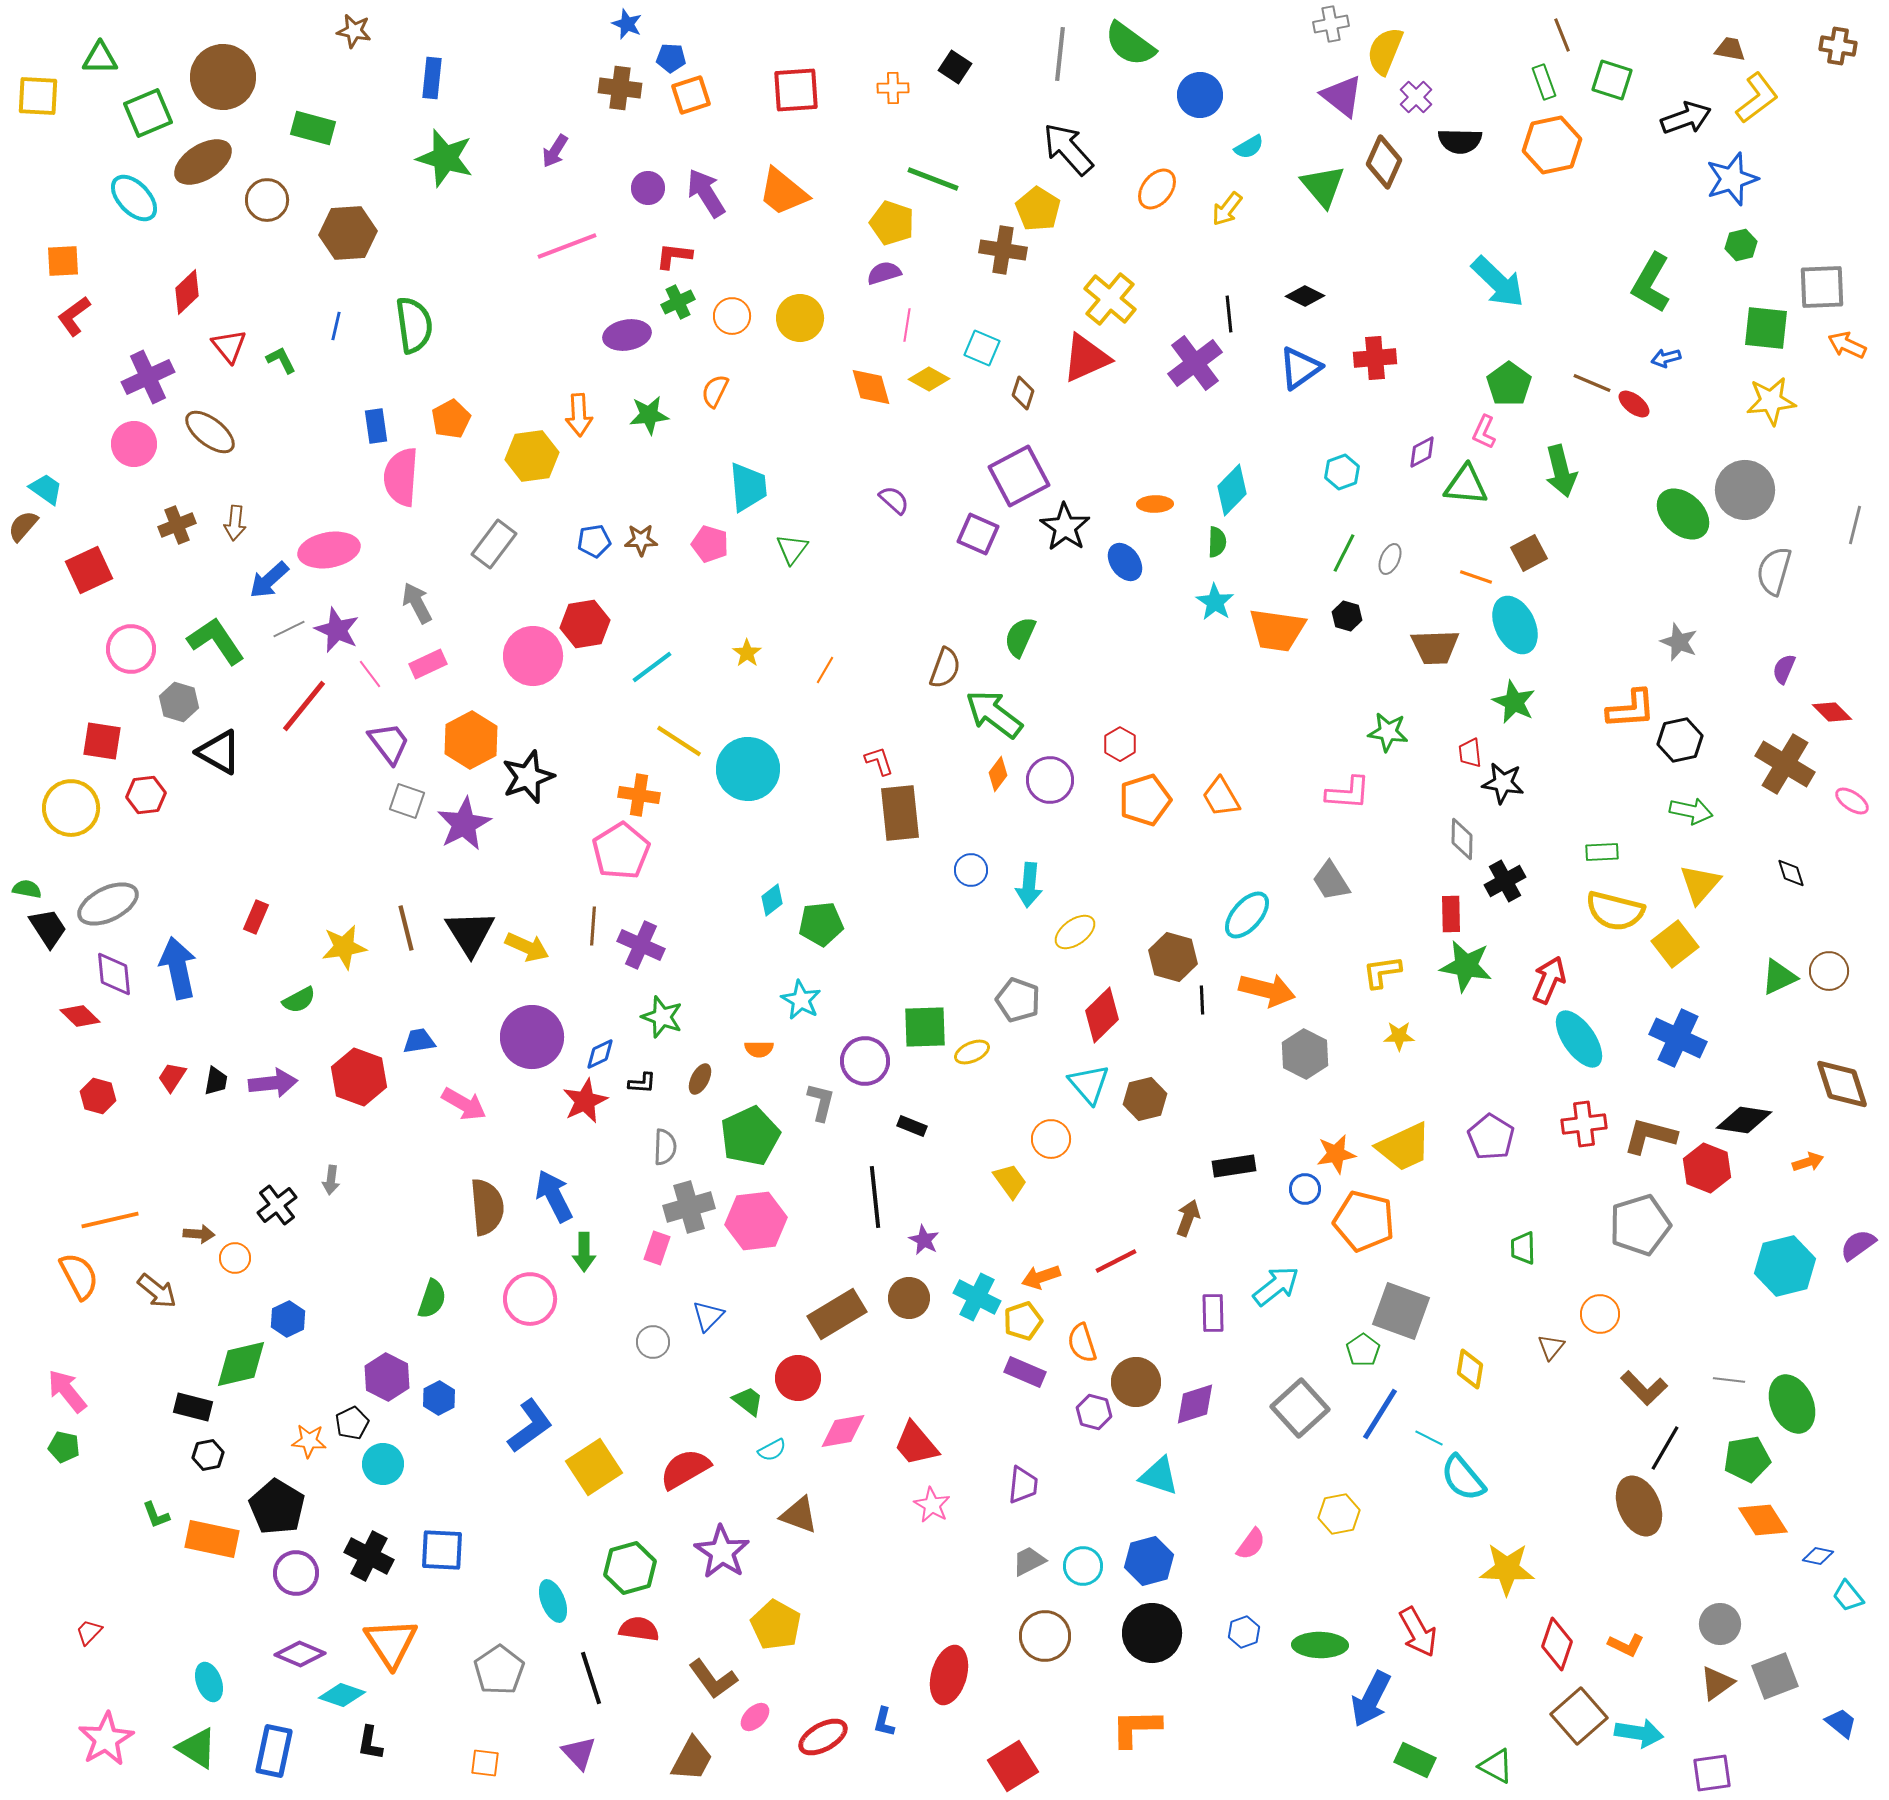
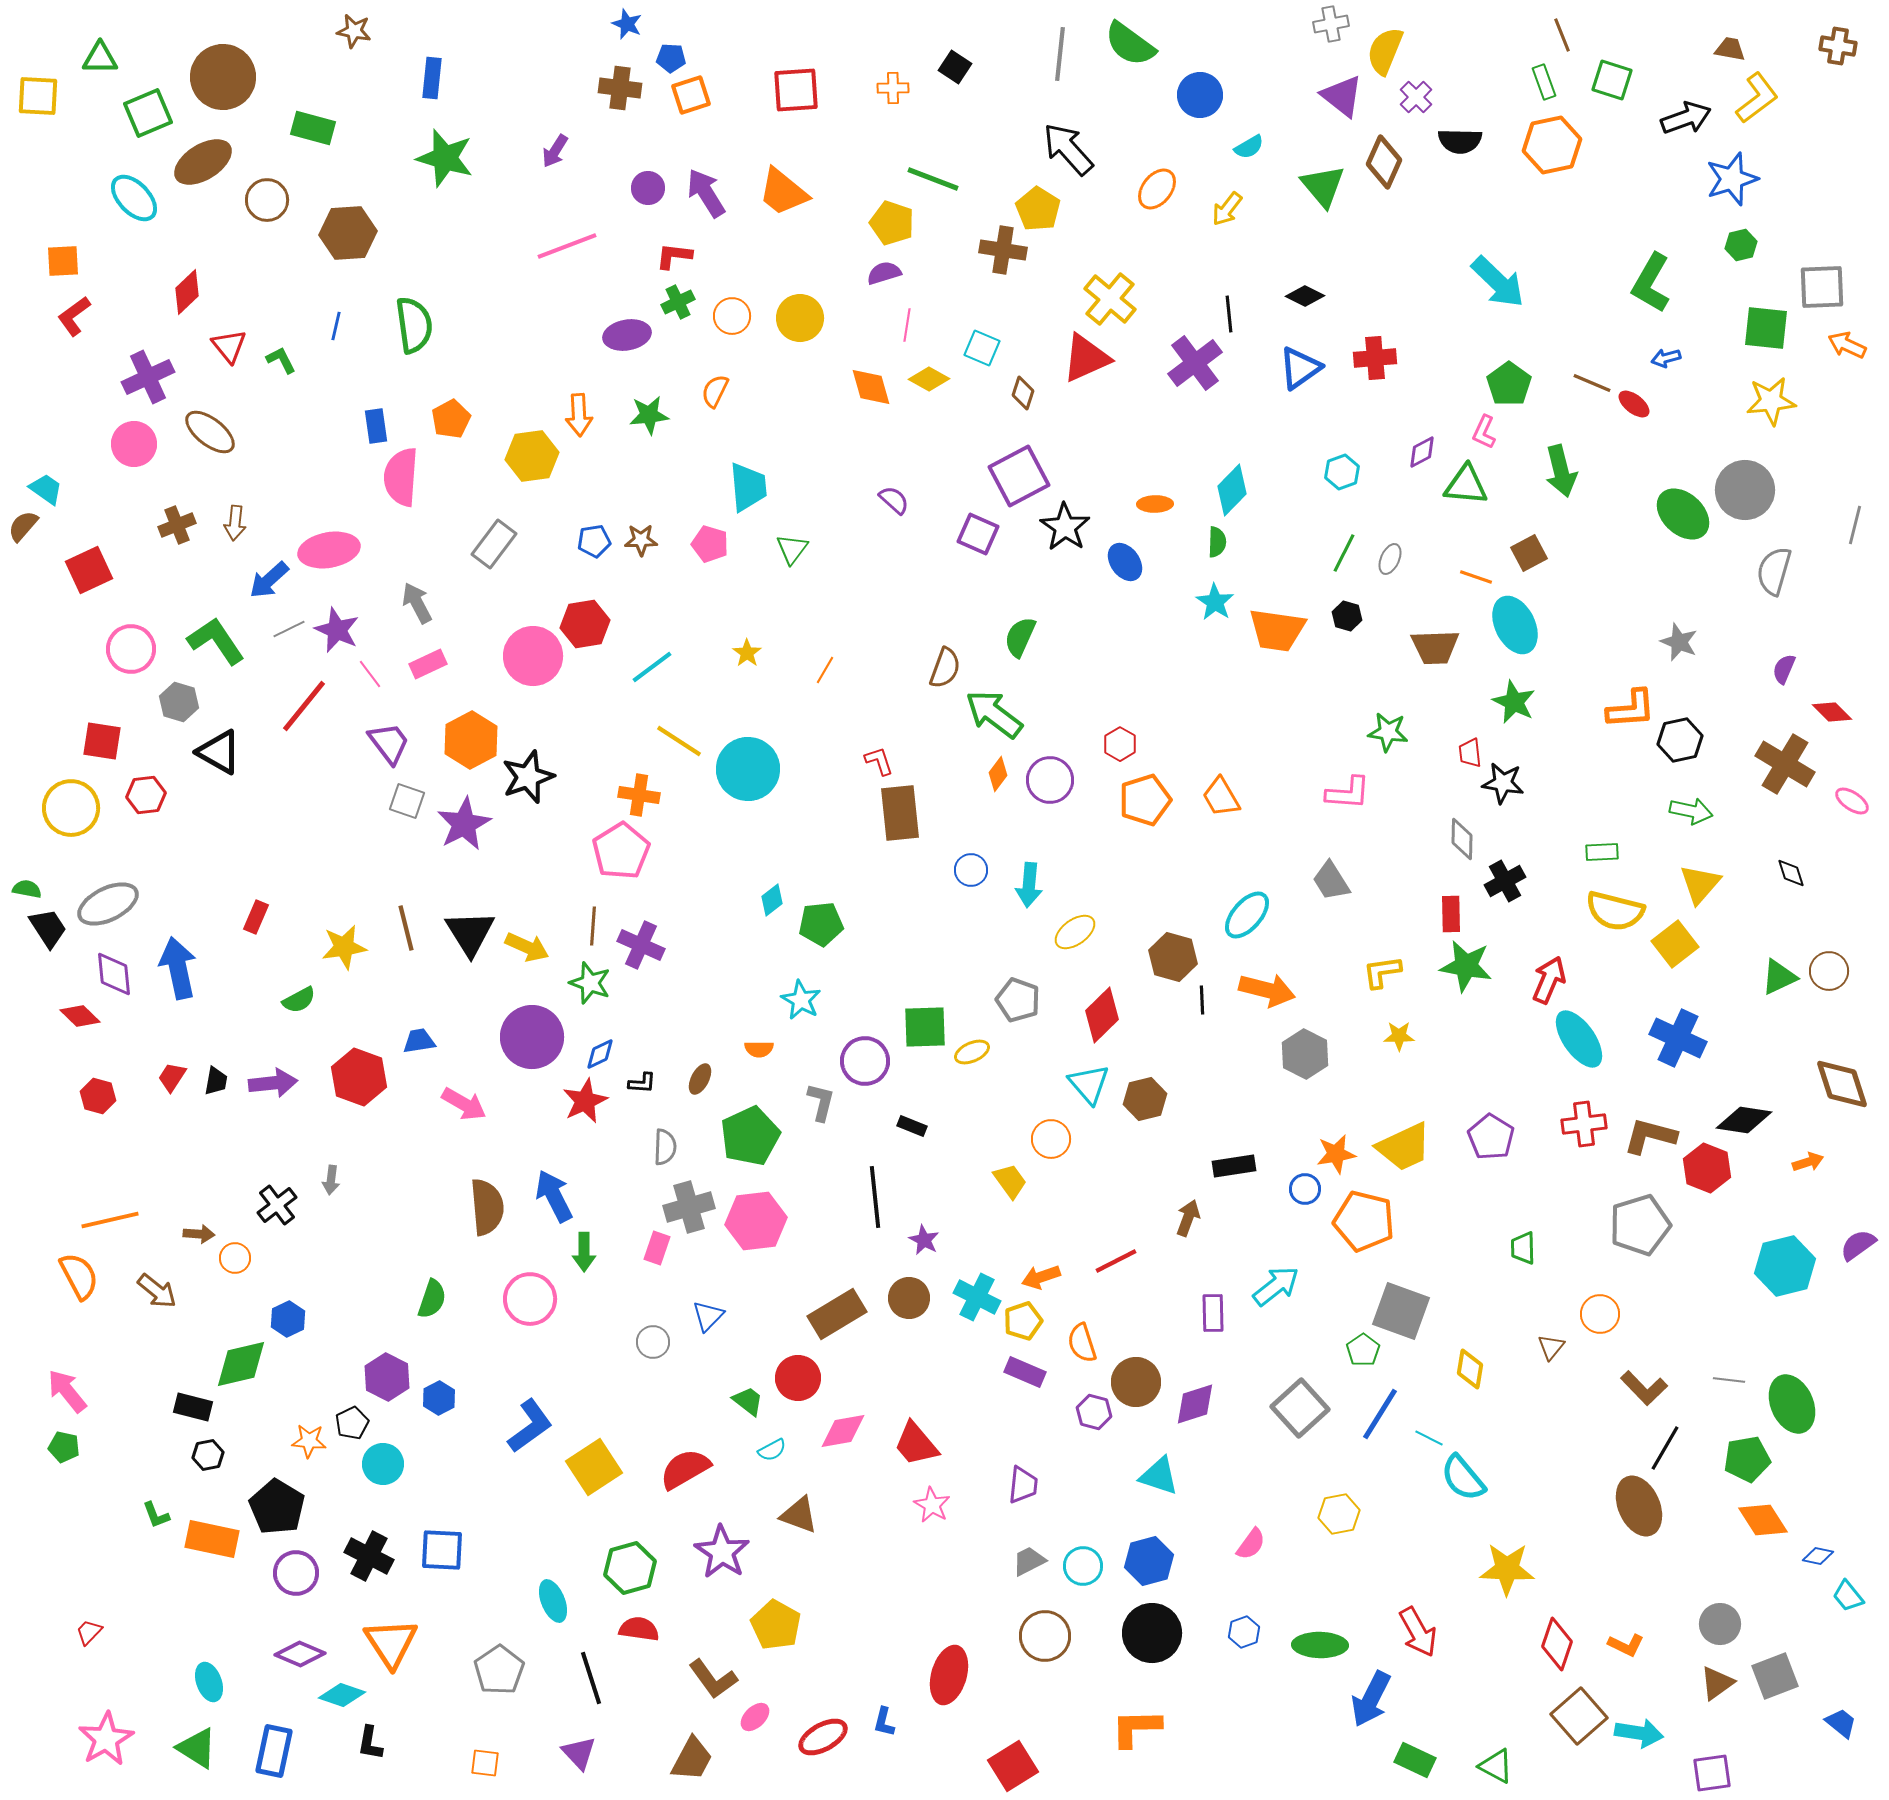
green star at (662, 1017): moved 72 px left, 34 px up
